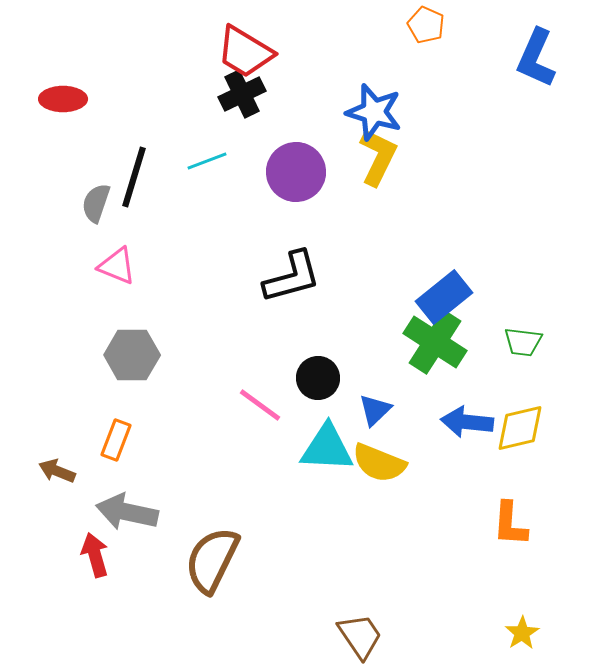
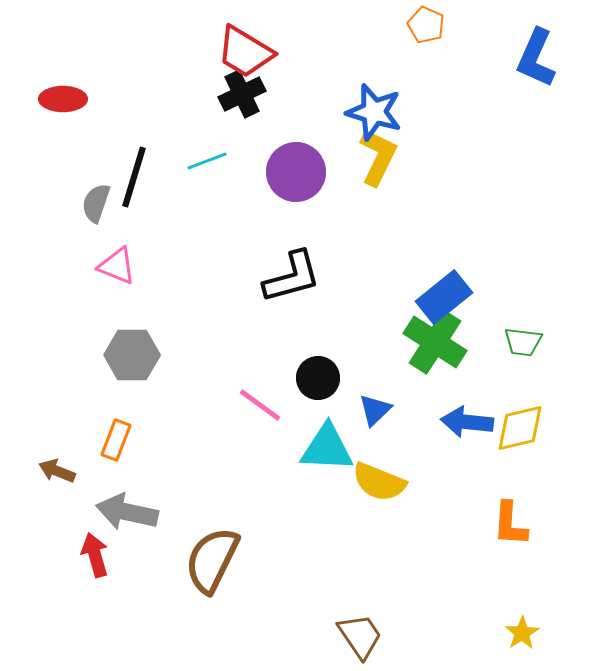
yellow semicircle: moved 19 px down
